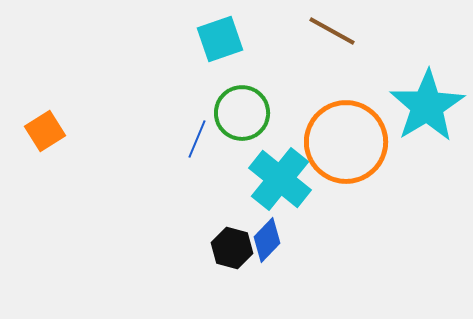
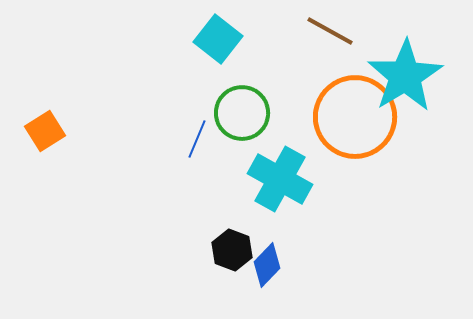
brown line: moved 2 px left
cyan square: moved 2 px left; rotated 33 degrees counterclockwise
cyan star: moved 22 px left, 30 px up
orange circle: moved 9 px right, 25 px up
cyan cross: rotated 10 degrees counterclockwise
blue diamond: moved 25 px down
black hexagon: moved 2 px down; rotated 6 degrees clockwise
